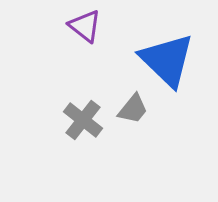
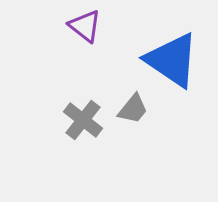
blue triangle: moved 5 px right; rotated 10 degrees counterclockwise
